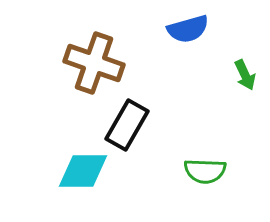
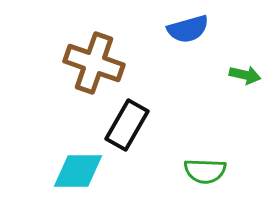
green arrow: rotated 52 degrees counterclockwise
cyan diamond: moved 5 px left
